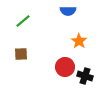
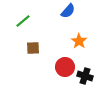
blue semicircle: rotated 49 degrees counterclockwise
brown square: moved 12 px right, 6 px up
